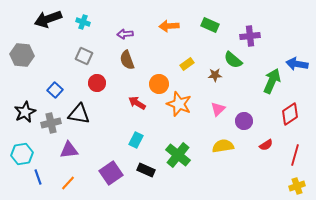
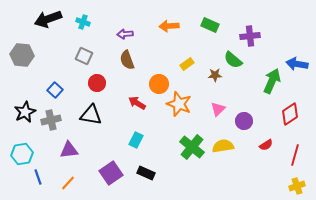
black triangle: moved 12 px right, 1 px down
gray cross: moved 3 px up
green cross: moved 14 px right, 8 px up
black rectangle: moved 3 px down
